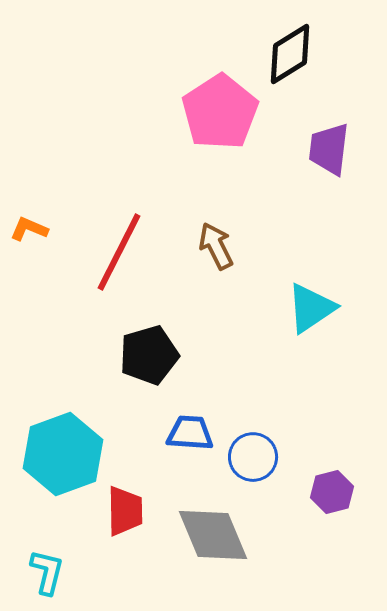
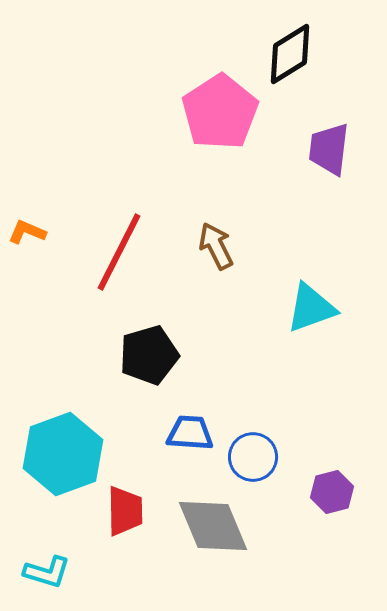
orange L-shape: moved 2 px left, 3 px down
cyan triangle: rotated 14 degrees clockwise
gray diamond: moved 9 px up
cyan L-shape: rotated 93 degrees clockwise
